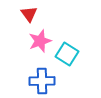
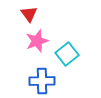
pink star: moved 3 px left
cyan square: rotated 20 degrees clockwise
